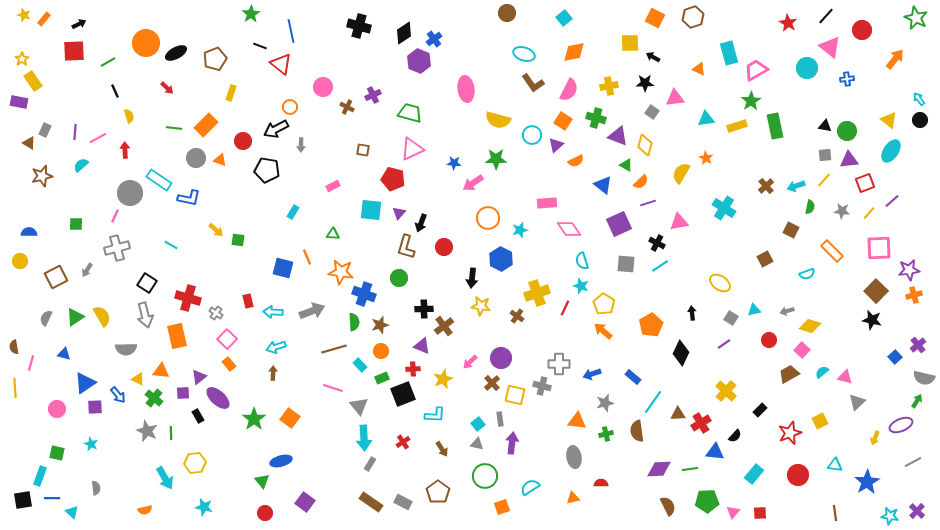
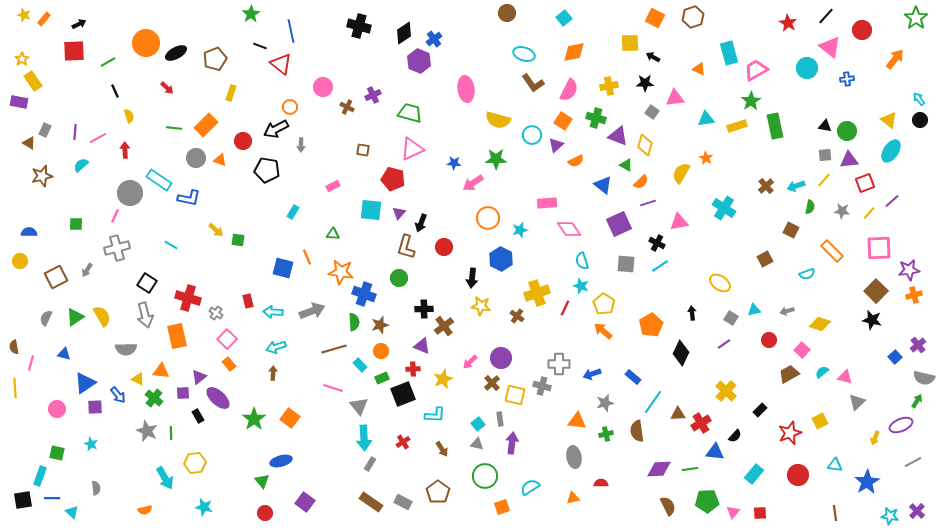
green star at (916, 18): rotated 10 degrees clockwise
yellow diamond at (810, 326): moved 10 px right, 2 px up
